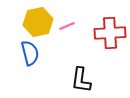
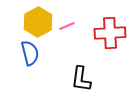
yellow hexagon: rotated 16 degrees counterclockwise
black L-shape: moved 1 px up
